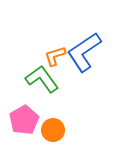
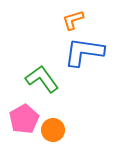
blue L-shape: rotated 42 degrees clockwise
orange L-shape: moved 18 px right, 36 px up
pink pentagon: moved 1 px up
